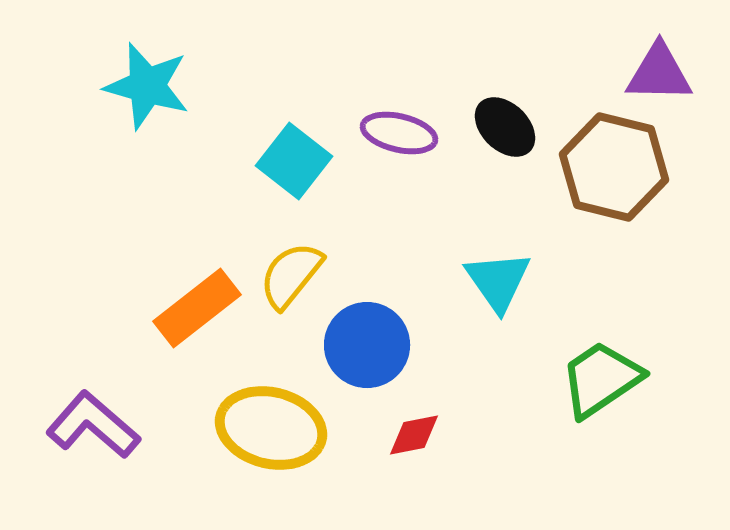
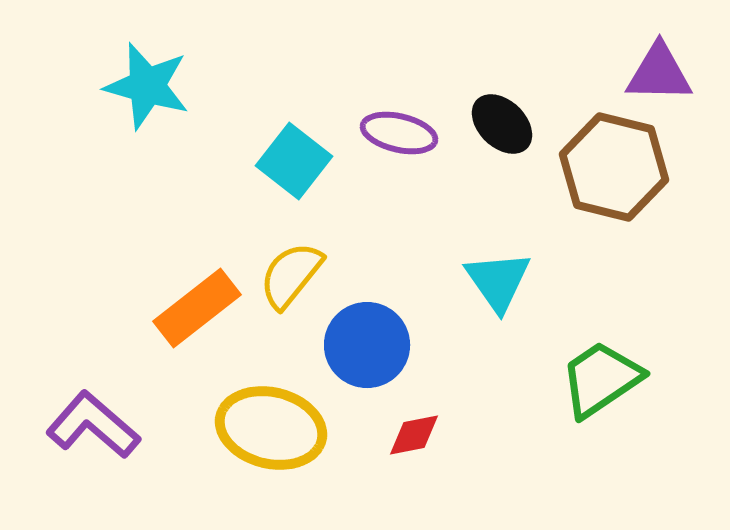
black ellipse: moved 3 px left, 3 px up
